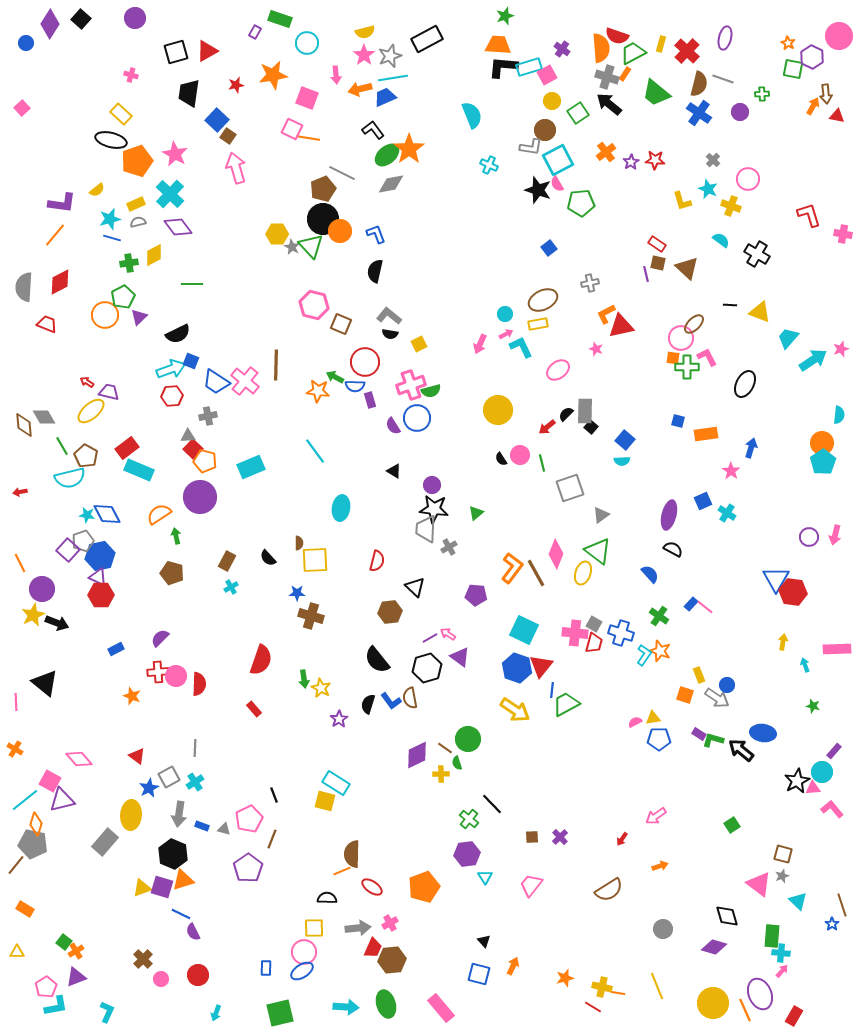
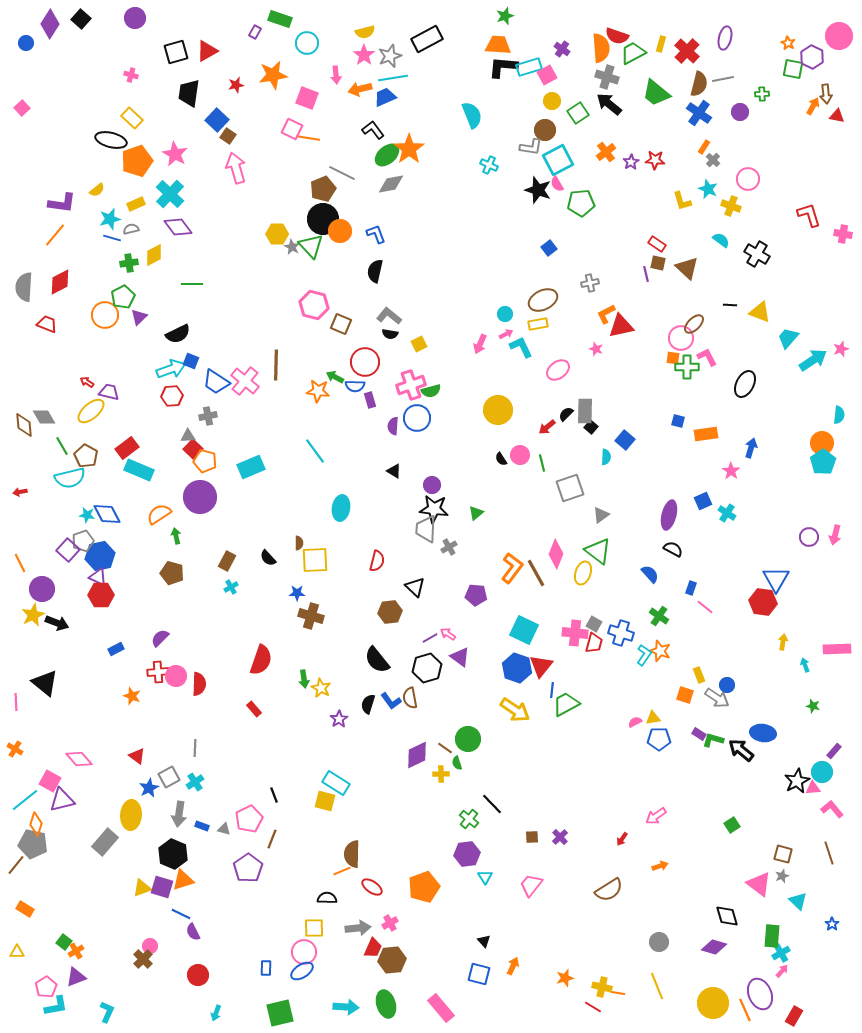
orange rectangle at (625, 74): moved 79 px right, 73 px down
gray line at (723, 79): rotated 30 degrees counterclockwise
yellow rectangle at (121, 114): moved 11 px right, 4 px down
gray semicircle at (138, 222): moved 7 px left, 7 px down
purple semicircle at (393, 426): rotated 36 degrees clockwise
cyan semicircle at (622, 461): moved 16 px left, 4 px up; rotated 84 degrees counterclockwise
red hexagon at (793, 592): moved 30 px left, 10 px down
blue rectangle at (691, 604): moved 16 px up; rotated 24 degrees counterclockwise
brown line at (842, 905): moved 13 px left, 52 px up
gray circle at (663, 929): moved 4 px left, 13 px down
cyan cross at (781, 953): rotated 36 degrees counterclockwise
pink circle at (161, 979): moved 11 px left, 33 px up
